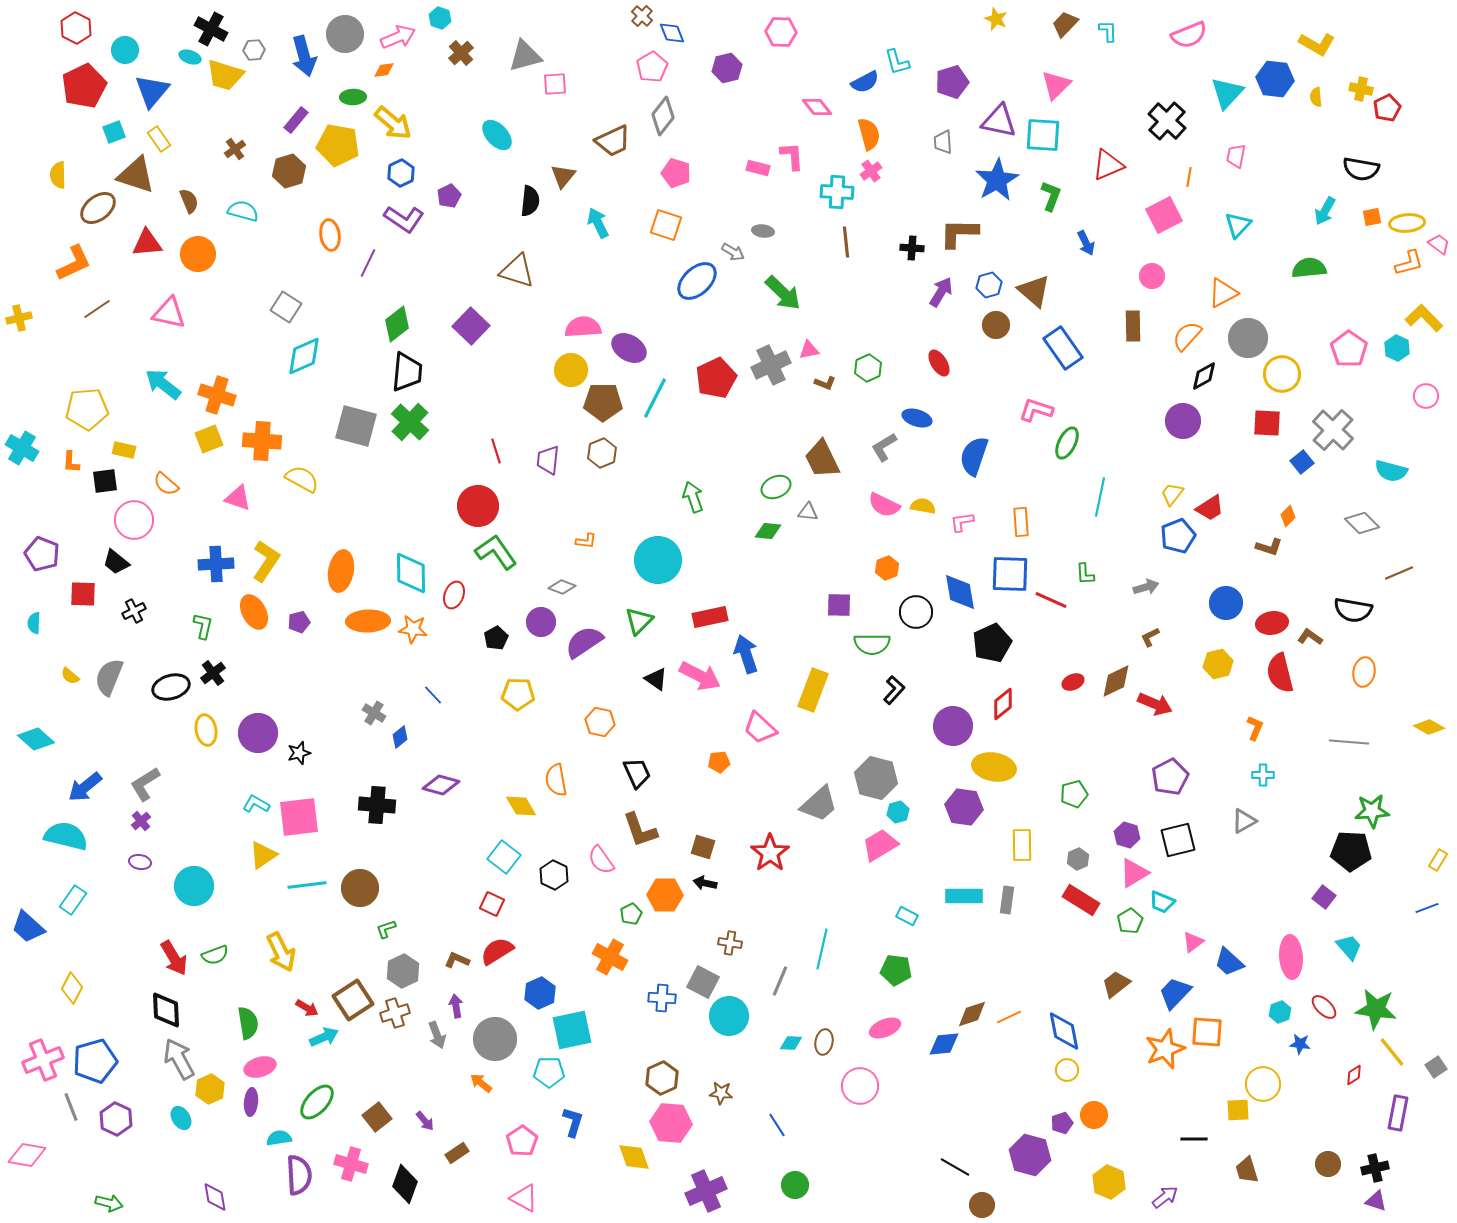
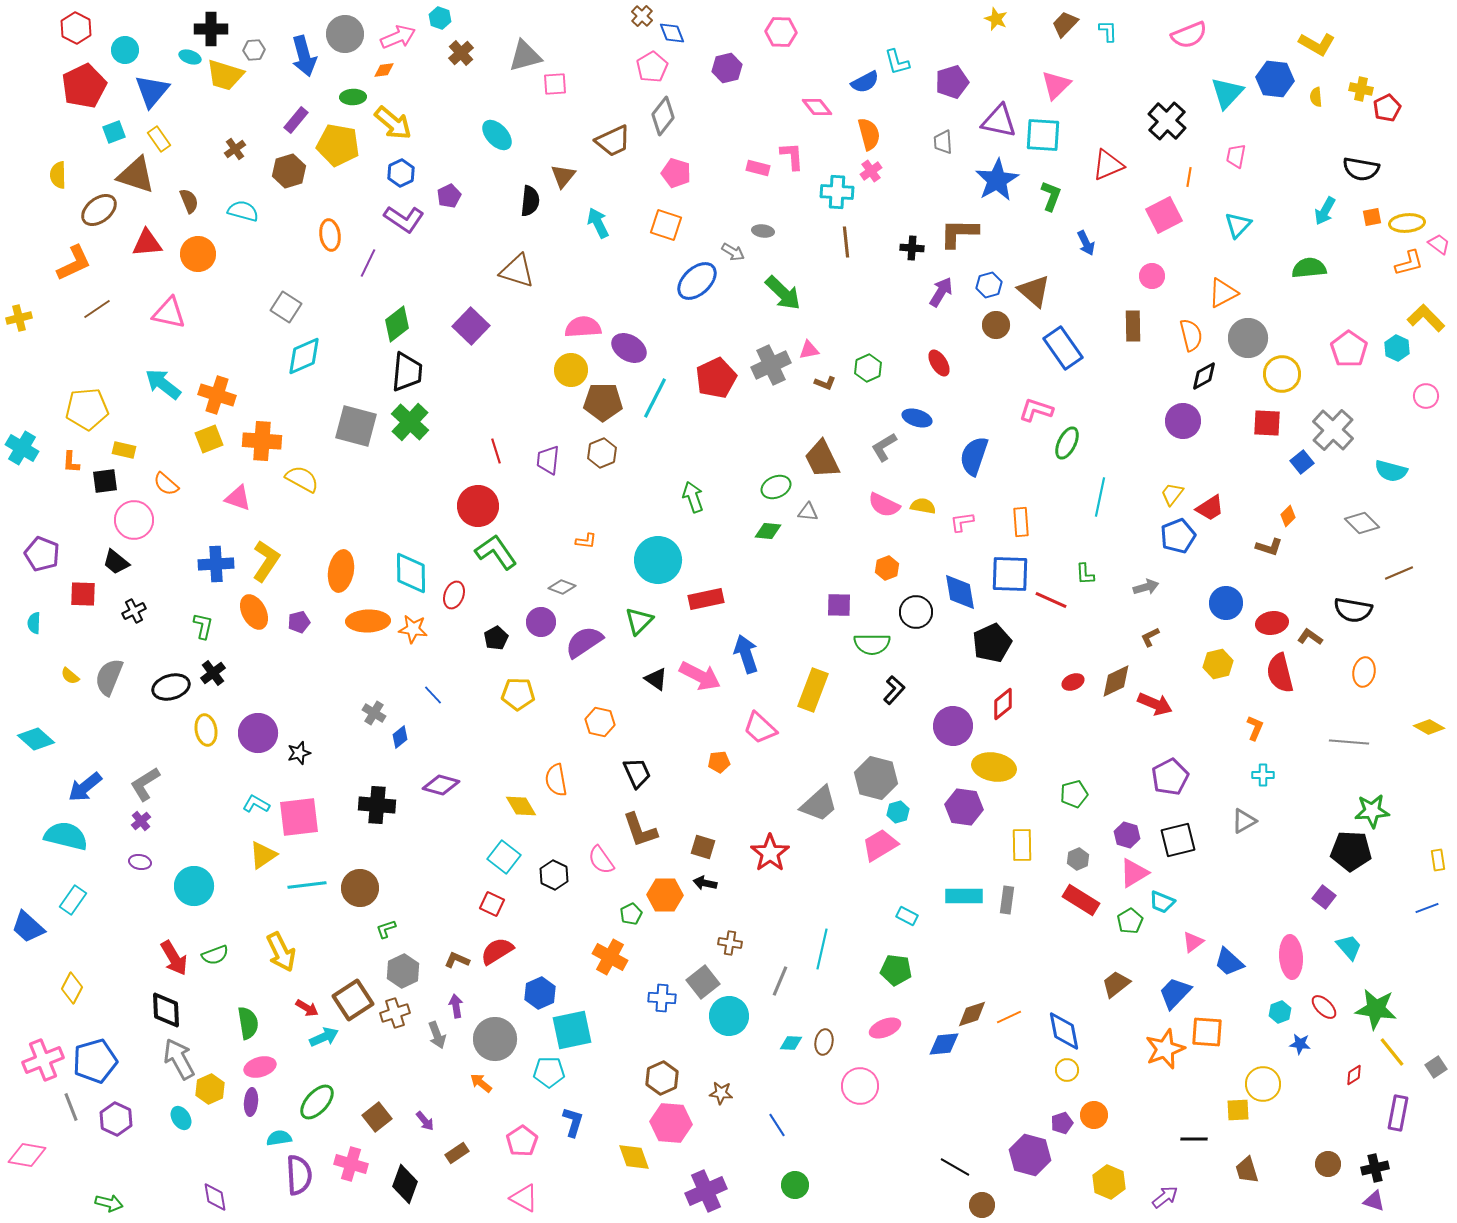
black cross at (211, 29): rotated 28 degrees counterclockwise
brown ellipse at (98, 208): moved 1 px right, 2 px down
yellow L-shape at (1424, 318): moved 2 px right
orange semicircle at (1187, 336): moved 4 px right, 1 px up; rotated 124 degrees clockwise
red rectangle at (710, 617): moved 4 px left, 18 px up
yellow rectangle at (1438, 860): rotated 40 degrees counterclockwise
gray square at (703, 982): rotated 24 degrees clockwise
purple triangle at (1376, 1201): moved 2 px left
